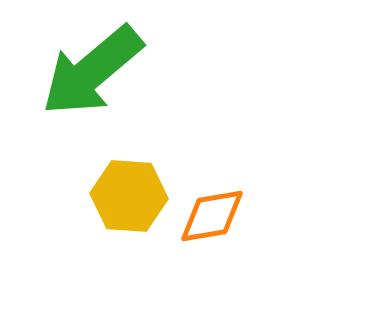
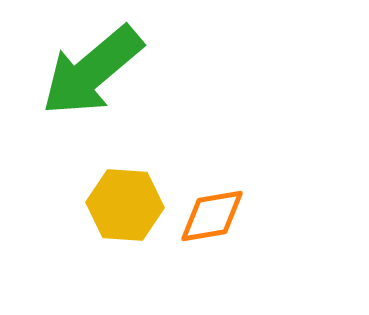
yellow hexagon: moved 4 px left, 9 px down
